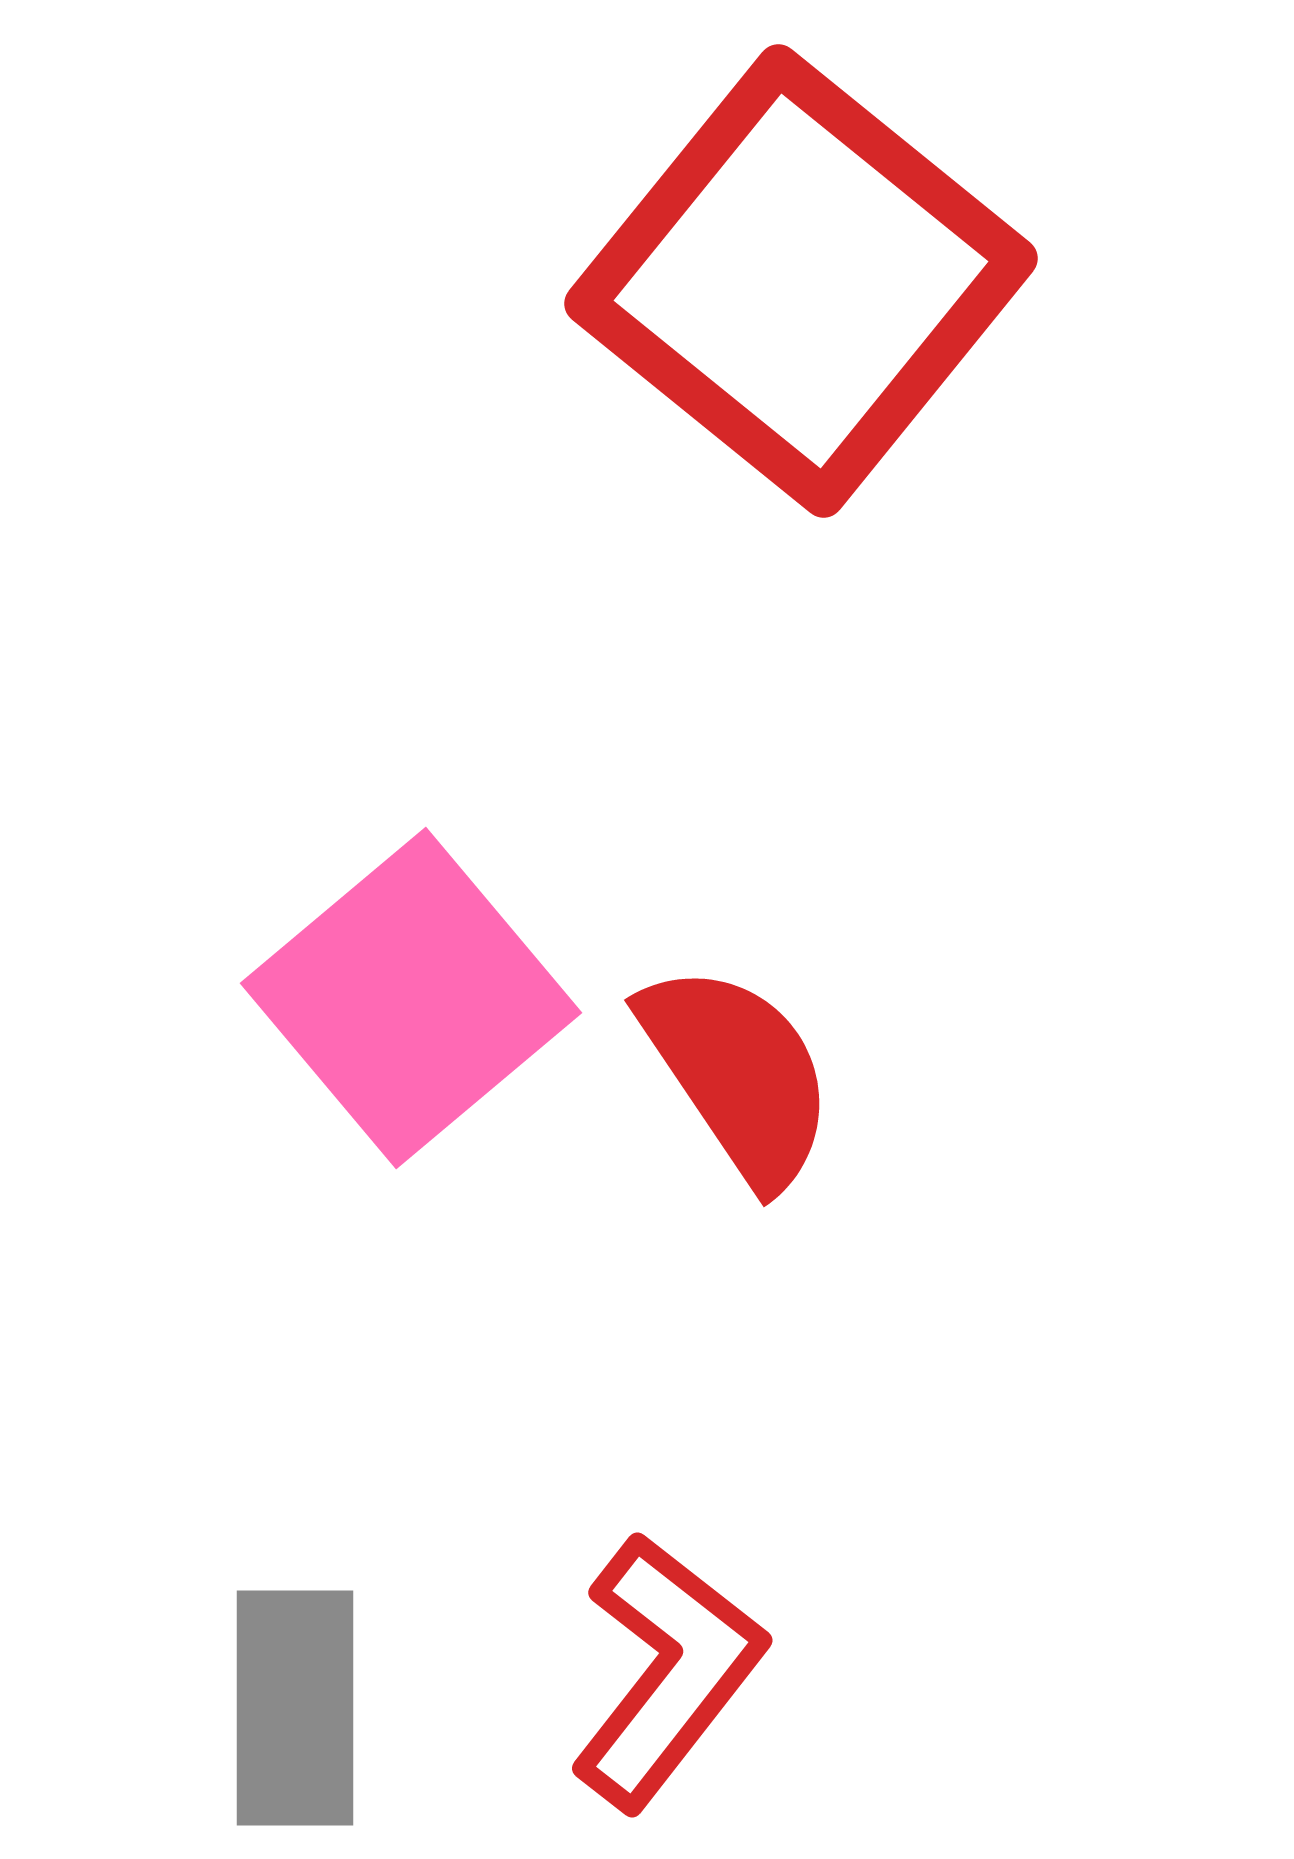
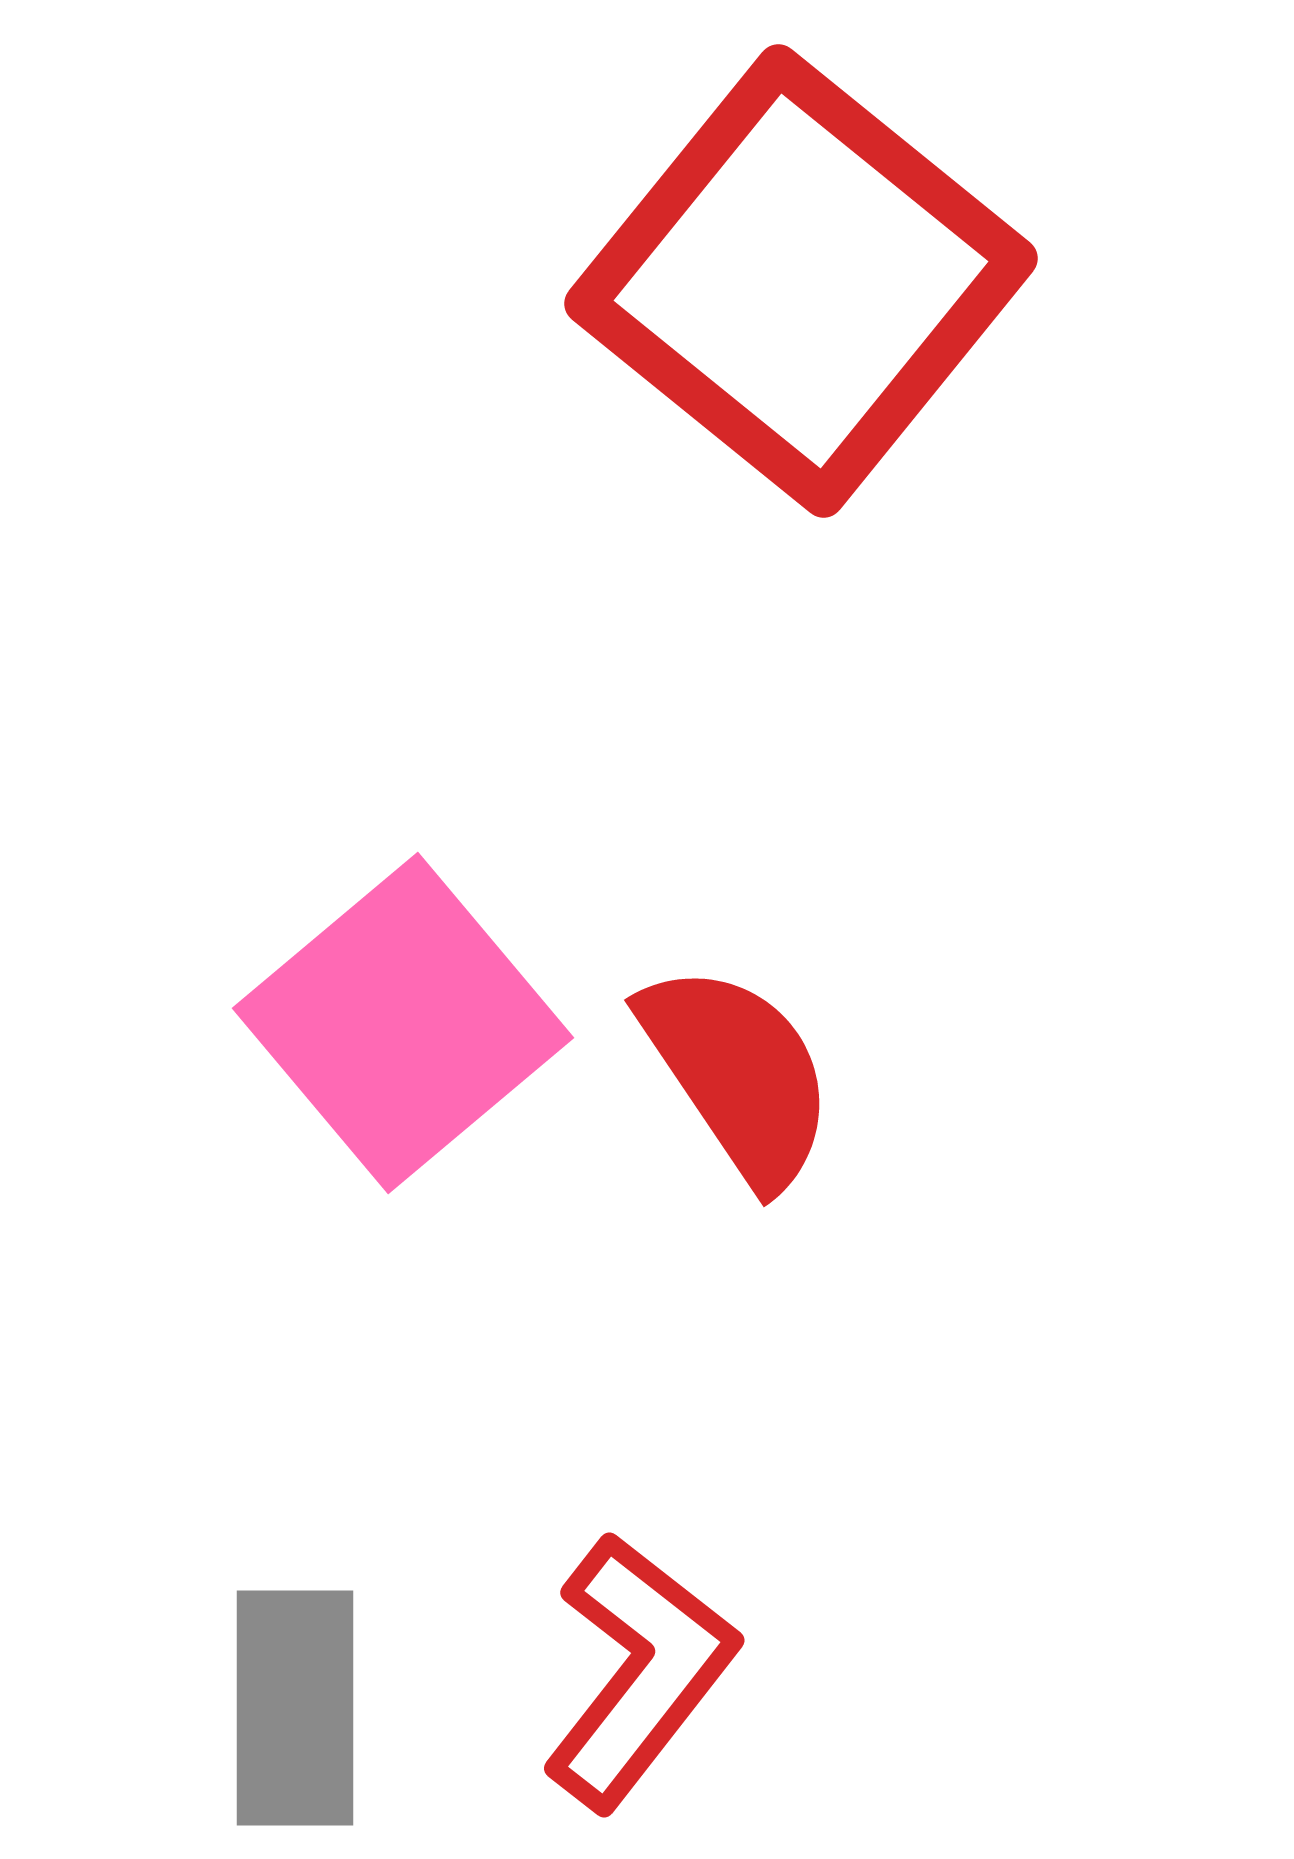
pink square: moved 8 px left, 25 px down
red L-shape: moved 28 px left
